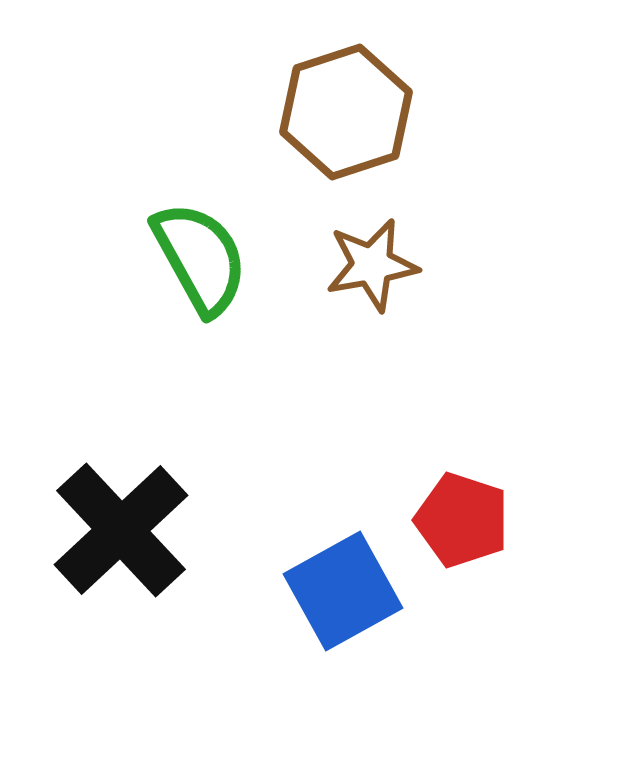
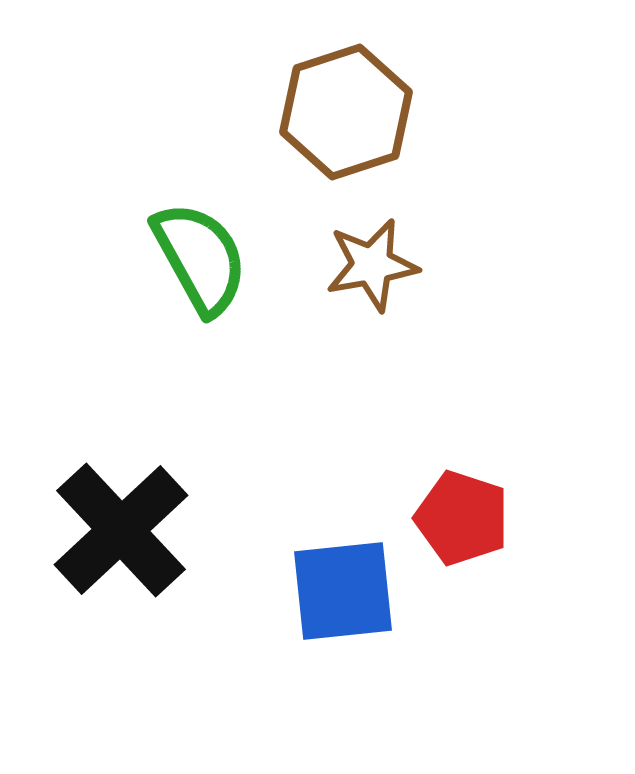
red pentagon: moved 2 px up
blue square: rotated 23 degrees clockwise
